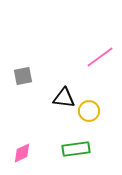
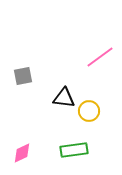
green rectangle: moved 2 px left, 1 px down
